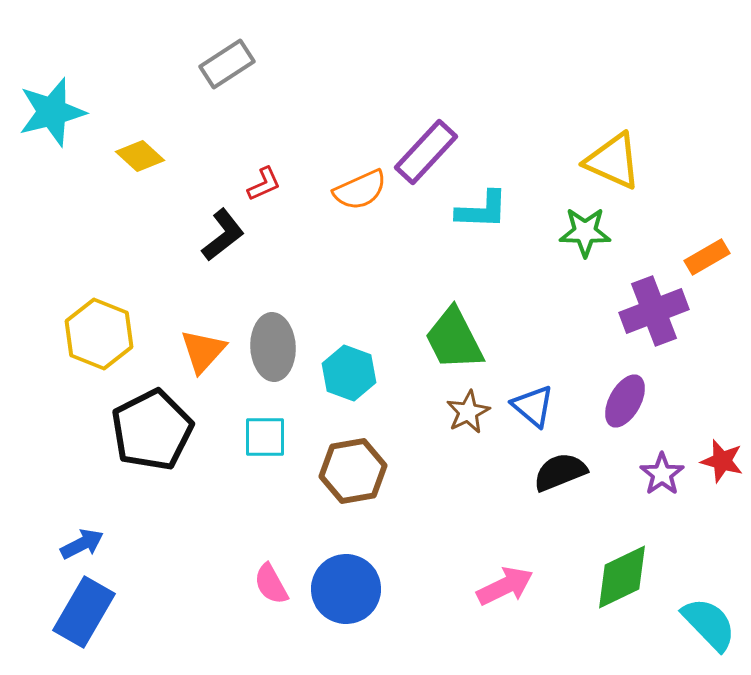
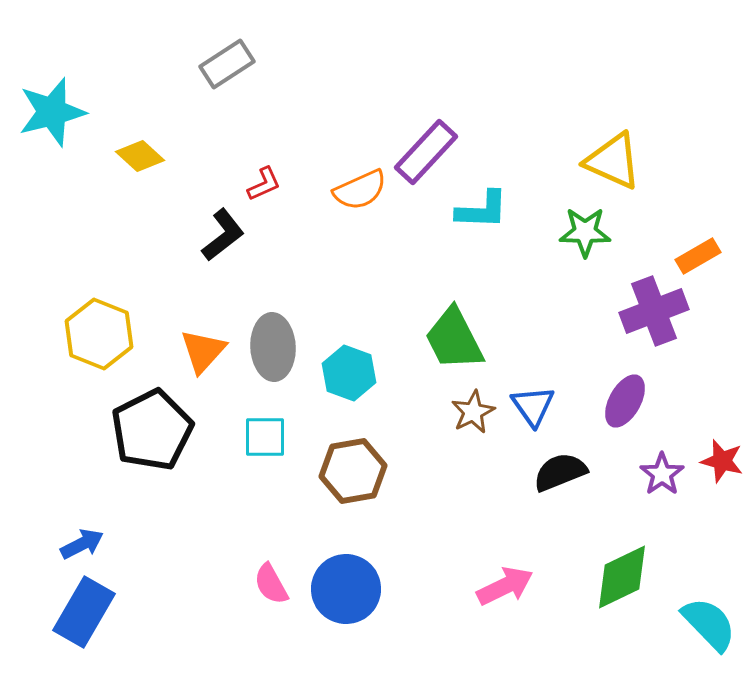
orange rectangle: moved 9 px left, 1 px up
blue triangle: rotated 15 degrees clockwise
brown star: moved 5 px right
